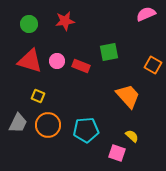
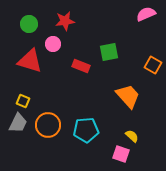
pink circle: moved 4 px left, 17 px up
yellow square: moved 15 px left, 5 px down
pink square: moved 4 px right, 1 px down
